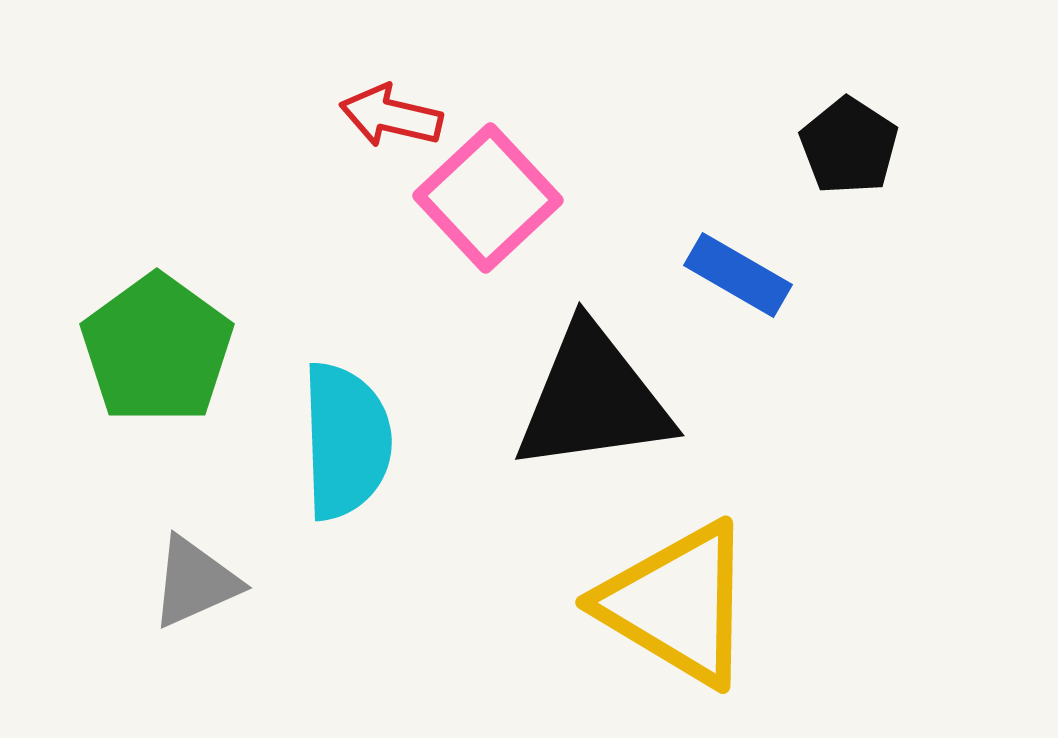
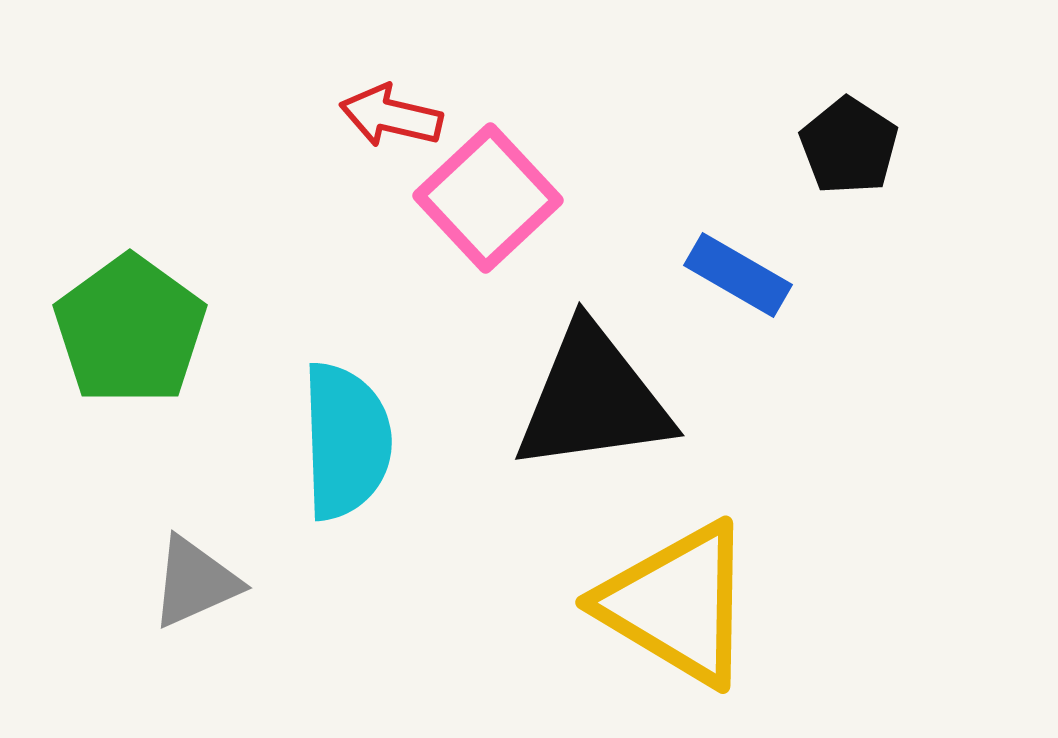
green pentagon: moved 27 px left, 19 px up
